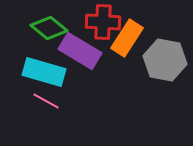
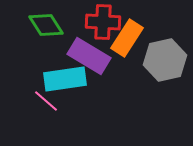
green diamond: moved 3 px left, 3 px up; rotated 18 degrees clockwise
purple rectangle: moved 9 px right, 5 px down
gray hexagon: rotated 24 degrees counterclockwise
cyan rectangle: moved 21 px right, 7 px down; rotated 24 degrees counterclockwise
pink line: rotated 12 degrees clockwise
